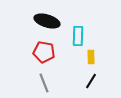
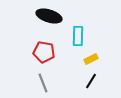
black ellipse: moved 2 px right, 5 px up
yellow rectangle: moved 2 px down; rotated 64 degrees clockwise
gray line: moved 1 px left
